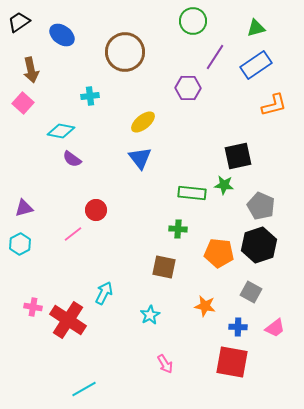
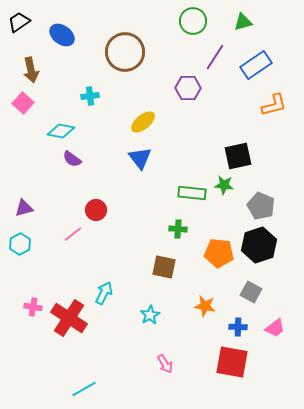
green triangle: moved 13 px left, 6 px up
red cross: moved 1 px right, 2 px up
